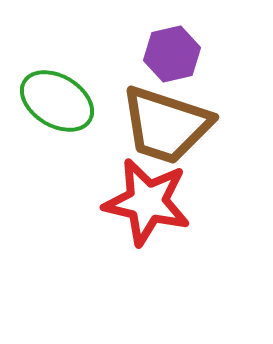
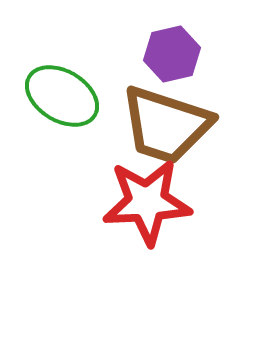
green ellipse: moved 5 px right, 5 px up
red star: rotated 16 degrees counterclockwise
